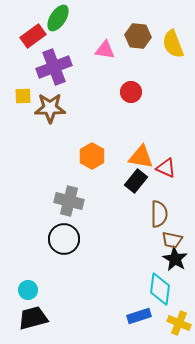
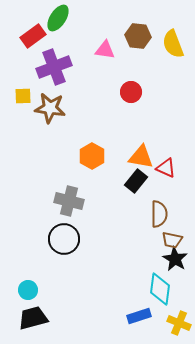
brown star: rotated 8 degrees clockwise
